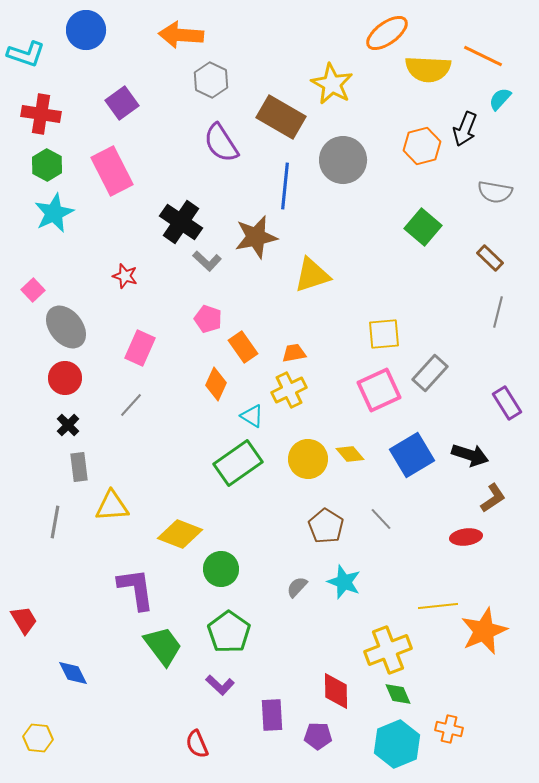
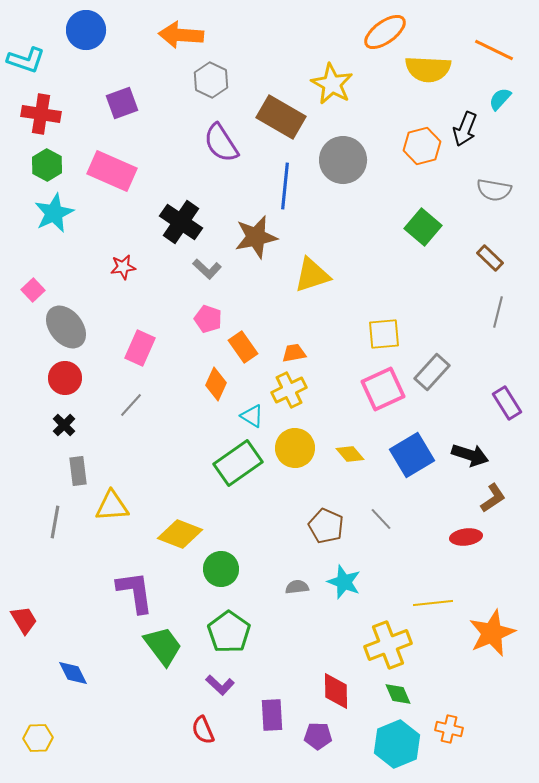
orange ellipse at (387, 33): moved 2 px left, 1 px up
cyan L-shape at (26, 54): moved 6 px down
orange line at (483, 56): moved 11 px right, 6 px up
purple square at (122, 103): rotated 16 degrees clockwise
pink rectangle at (112, 171): rotated 39 degrees counterclockwise
gray semicircle at (495, 192): moved 1 px left, 2 px up
gray L-shape at (207, 261): moved 8 px down
red star at (125, 276): moved 2 px left, 9 px up; rotated 25 degrees counterclockwise
gray rectangle at (430, 373): moved 2 px right, 1 px up
pink square at (379, 390): moved 4 px right, 1 px up
black cross at (68, 425): moved 4 px left
yellow circle at (308, 459): moved 13 px left, 11 px up
gray rectangle at (79, 467): moved 1 px left, 4 px down
brown pentagon at (326, 526): rotated 8 degrees counterclockwise
gray semicircle at (297, 587): rotated 40 degrees clockwise
purple L-shape at (136, 589): moved 1 px left, 3 px down
yellow line at (438, 606): moved 5 px left, 3 px up
orange star at (484, 631): moved 8 px right, 2 px down
yellow cross at (388, 650): moved 5 px up
yellow hexagon at (38, 738): rotated 8 degrees counterclockwise
red semicircle at (197, 744): moved 6 px right, 14 px up
